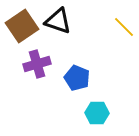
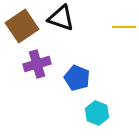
black triangle: moved 3 px right, 3 px up
yellow line: rotated 45 degrees counterclockwise
cyan hexagon: rotated 20 degrees clockwise
